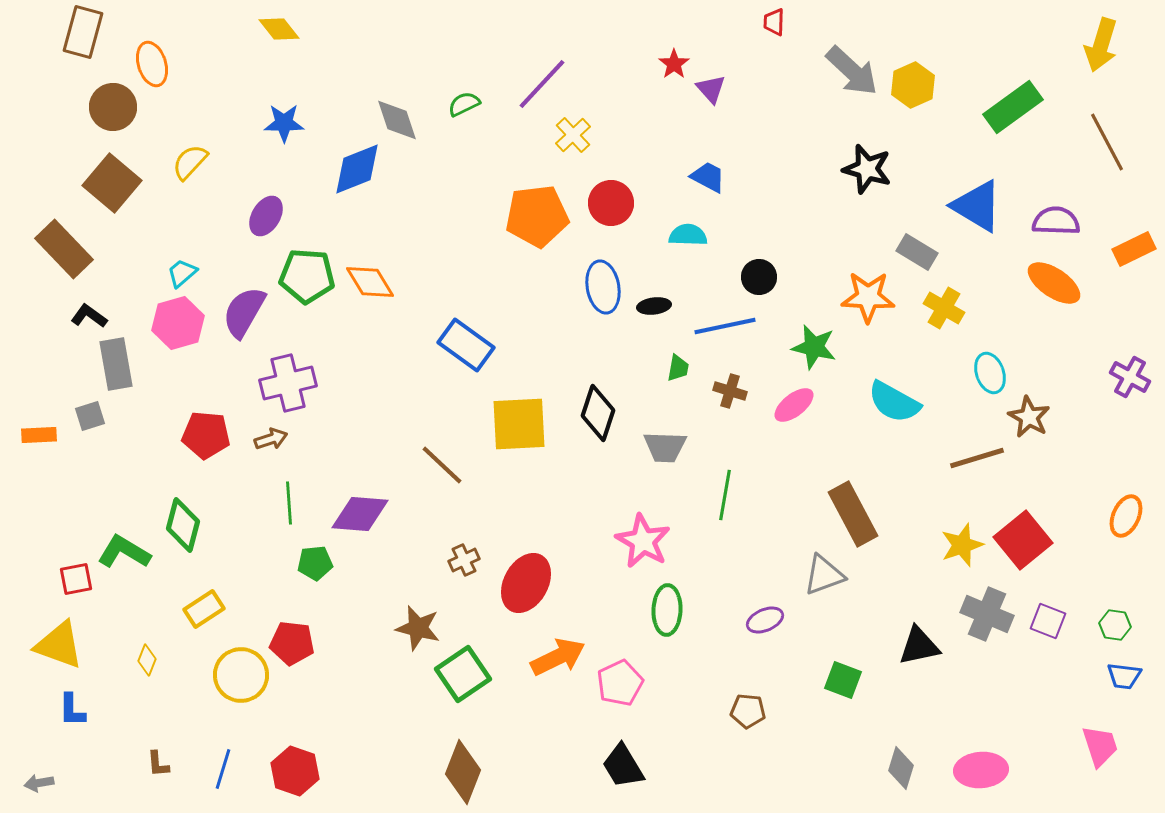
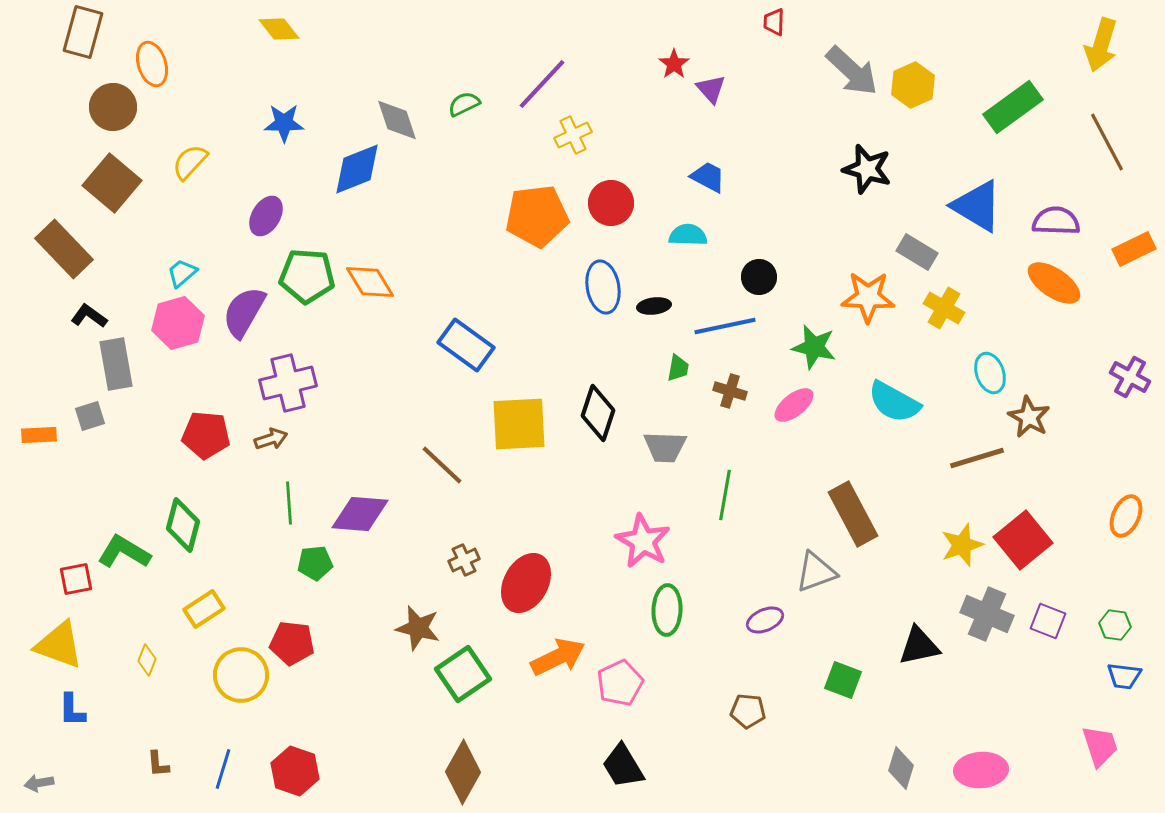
yellow cross at (573, 135): rotated 18 degrees clockwise
gray triangle at (824, 575): moved 8 px left, 3 px up
brown diamond at (463, 772): rotated 8 degrees clockwise
